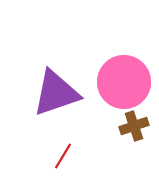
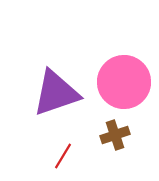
brown cross: moved 19 px left, 9 px down
